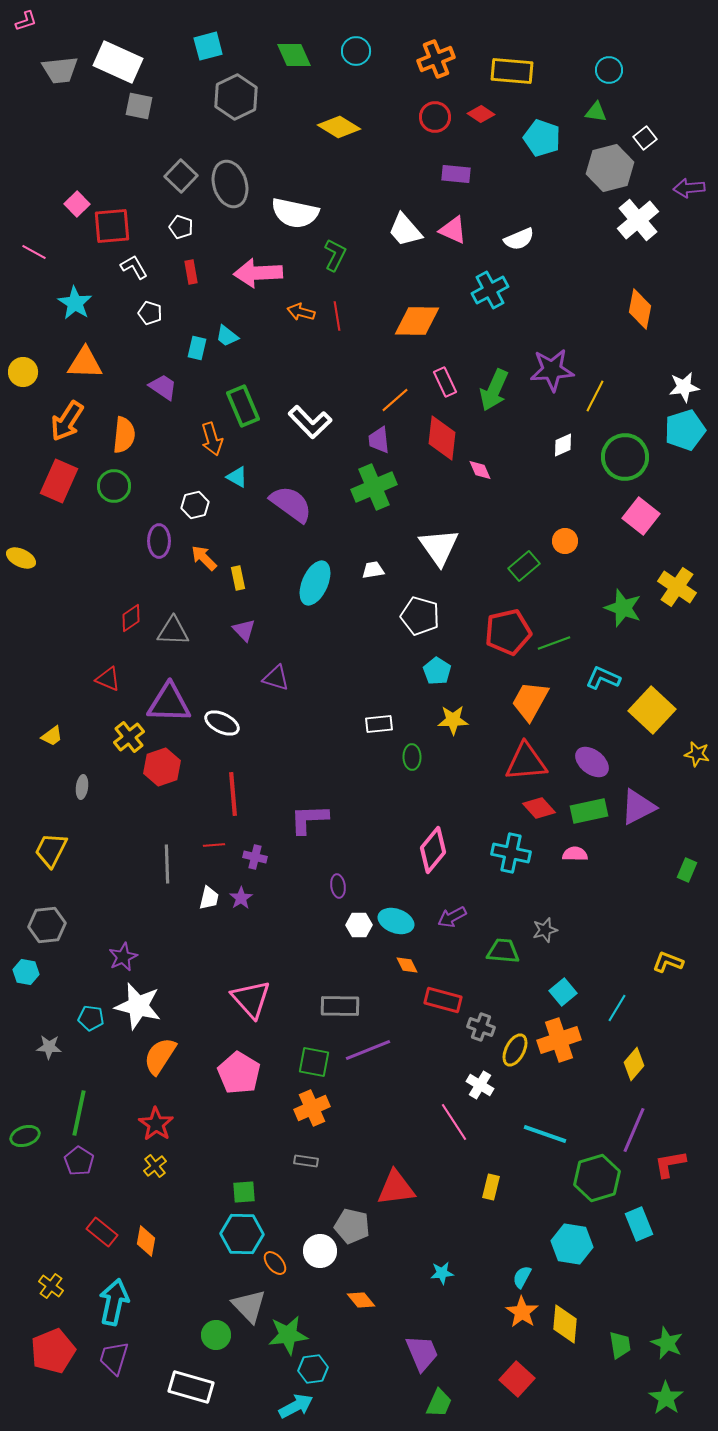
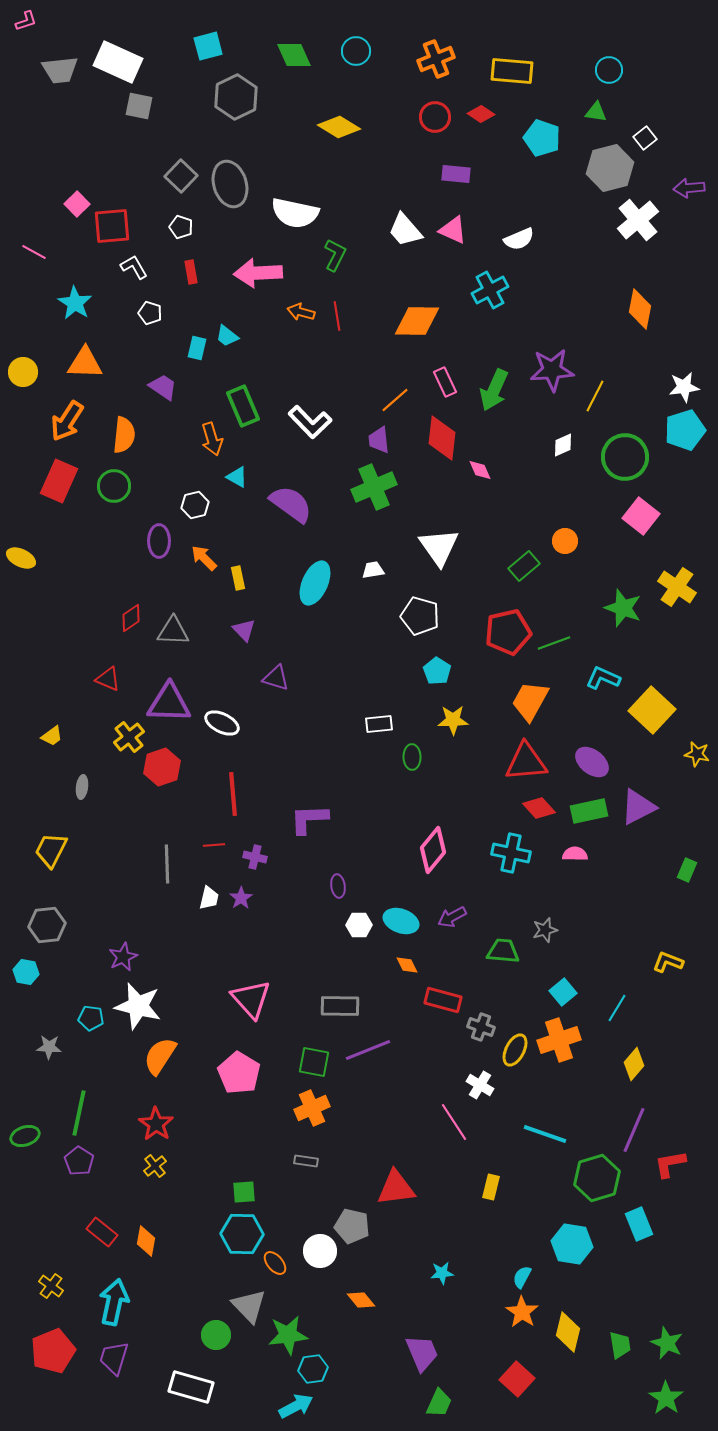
cyan ellipse at (396, 921): moved 5 px right
yellow diamond at (565, 1324): moved 3 px right, 8 px down; rotated 9 degrees clockwise
